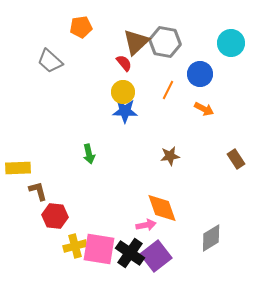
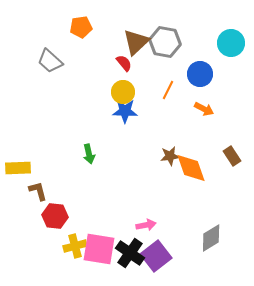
brown rectangle: moved 4 px left, 3 px up
orange diamond: moved 29 px right, 40 px up
